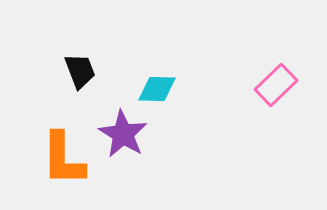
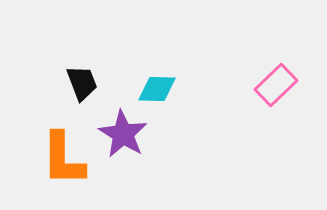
black trapezoid: moved 2 px right, 12 px down
